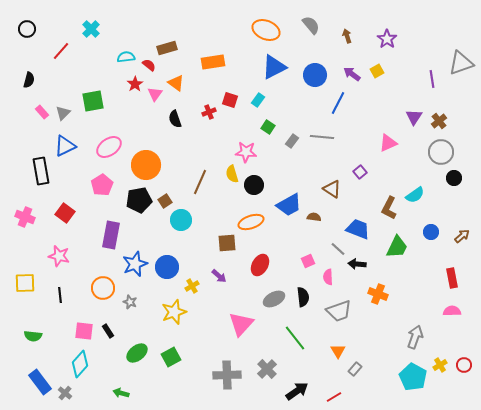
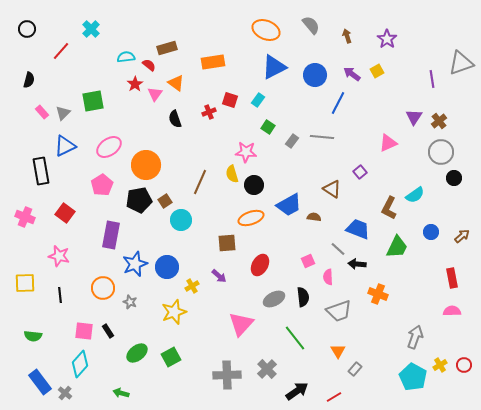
orange ellipse at (251, 222): moved 4 px up
